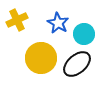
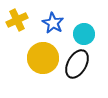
blue star: moved 5 px left
yellow circle: moved 2 px right
black ellipse: rotated 20 degrees counterclockwise
